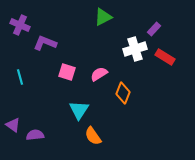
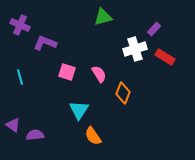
green triangle: rotated 12 degrees clockwise
pink semicircle: rotated 90 degrees clockwise
